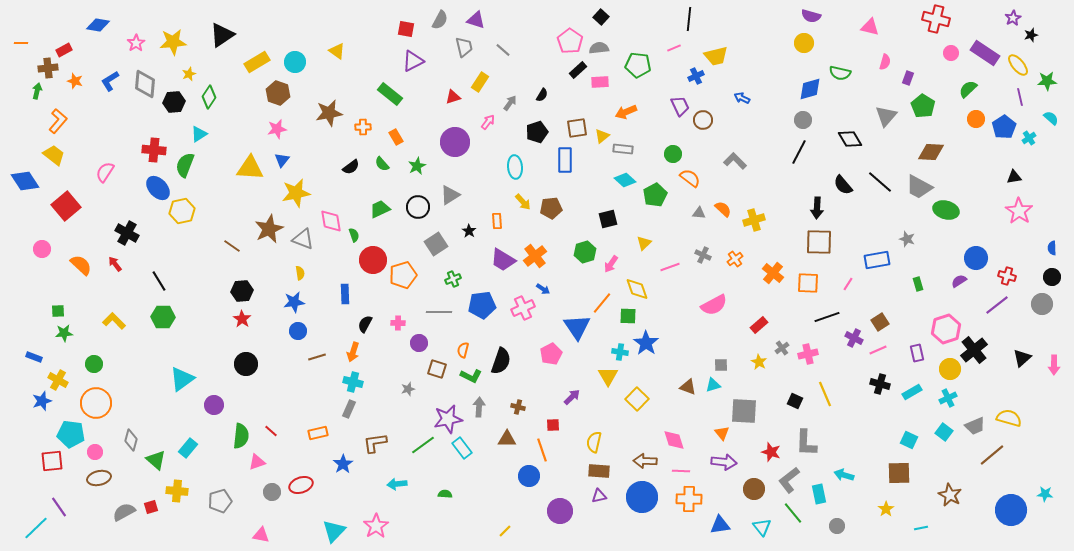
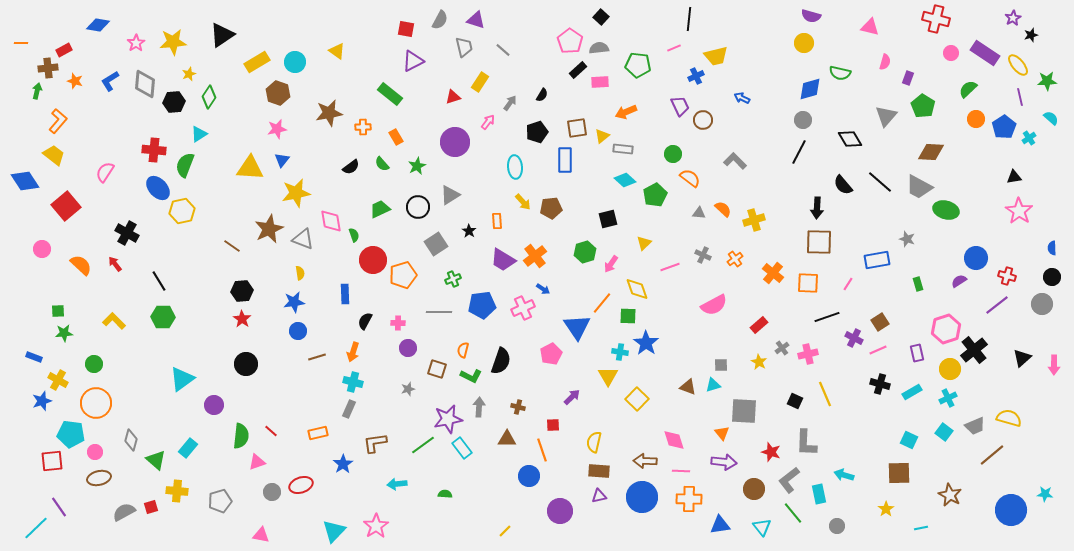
black semicircle at (365, 324): moved 3 px up
purple circle at (419, 343): moved 11 px left, 5 px down
